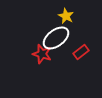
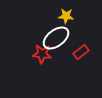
yellow star: rotated 21 degrees counterclockwise
red star: rotated 12 degrees counterclockwise
